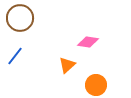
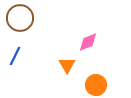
pink diamond: rotated 30 degrees counterclockwise
blue line: rotated 12 degrees counterclockwise
orange triangle: rotated 18 degrees counterclockwise
